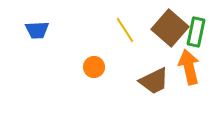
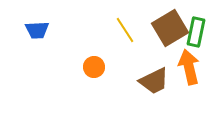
brown square: rotated 18 degrees clockwise
